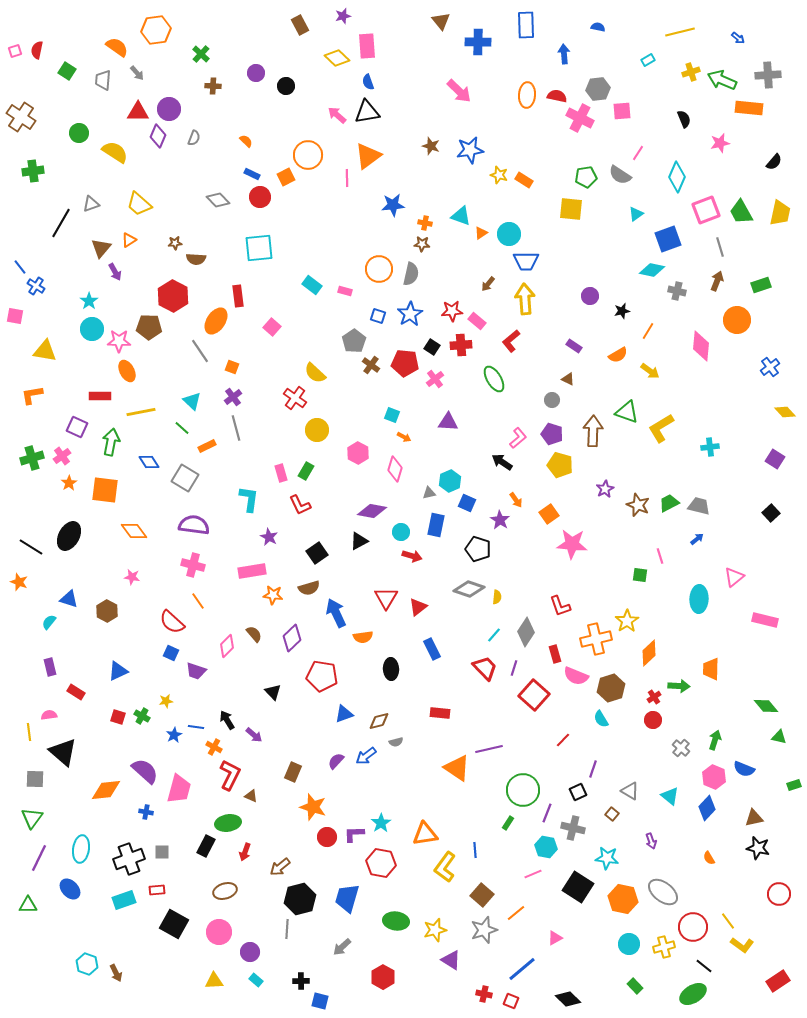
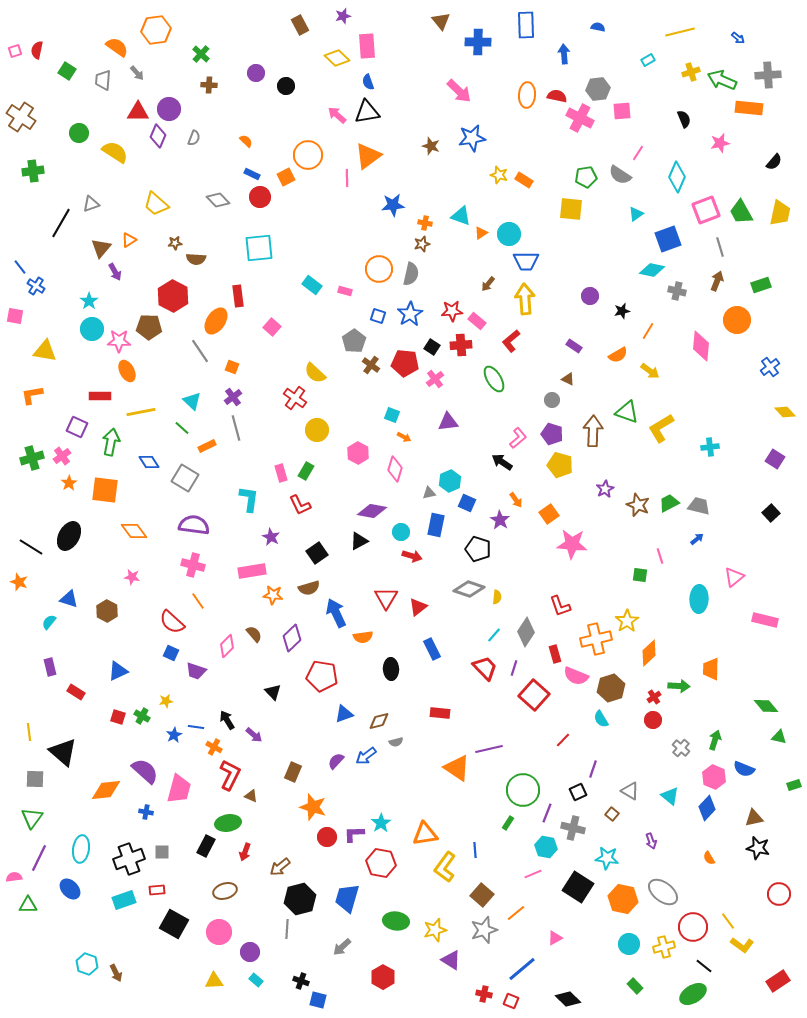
brown cross at (213, 86): moved 4 px left, 1 px up
blue star at (470, 150): moved 2 px right, 12 px up
yellow trapezoid at (139, 204): moved 17 px right
brown star at (422, 244): rotated 21 degrees counterclockwise
purple triangle at (448, 422): rotated 10 degrees counterclockwise
purple star at (269, 537): moved 2 px right
pink semicircle at (49, 715): moved 35 px left, 162 px down
black cross at (301, 981): rotated 21 degrees clockwise
blue square at (320, 1001): moved 2 px left, 1 px up
